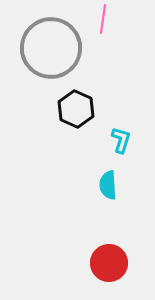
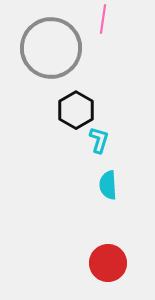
black hexagon: moved 1 px down; rotated 6 degrees clockwise
cyan L-shape: moved 22 px left
red circle: moved 1 px left
